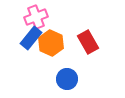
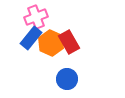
red rectangle: moved 19 px left
